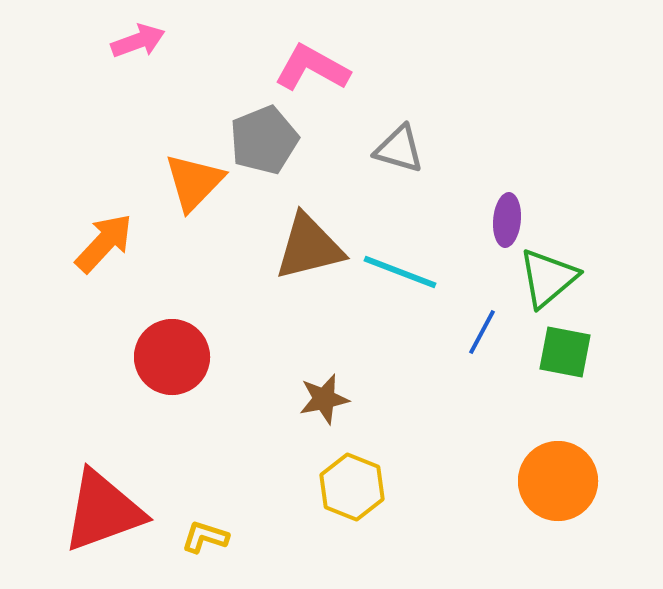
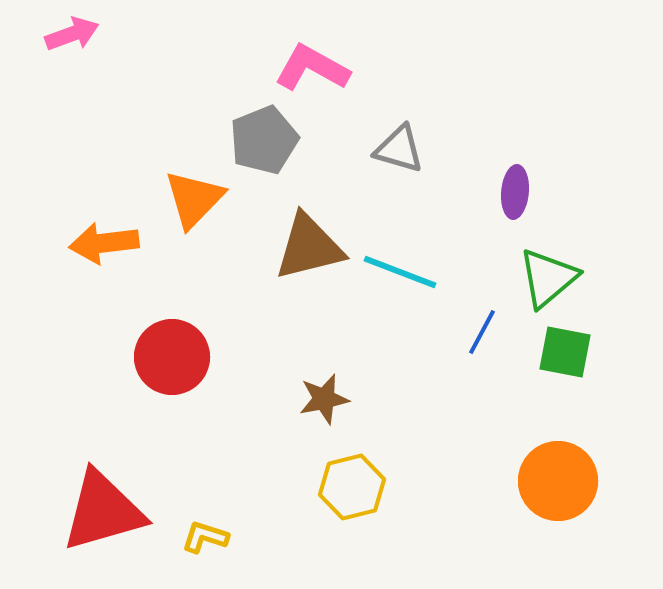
pink arrow: moved 66 px left, 7 px up
orange triangle: moved 17 px down
purple ellipse: moved 8 px right, 28 px up
orange arrow: rotated 140 degrees counterclockwise
yellow hexagon: rotated 24 degrees clockwise
red triangle: rotated 4 degrees clockwise
